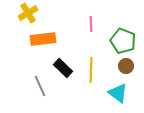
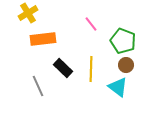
pink line: rotated 35 degrees counterclockwise
brown circle: moved 1 px up
yellow line: moved 1 px up
gray line: moved 2 px left
cyan triangle: moved 6 px up
